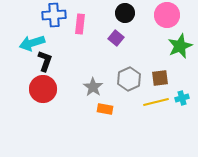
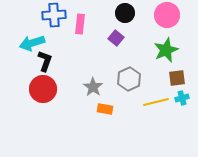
green star: moved 14 px left, 4 px down
brown square: moved 17 px right
